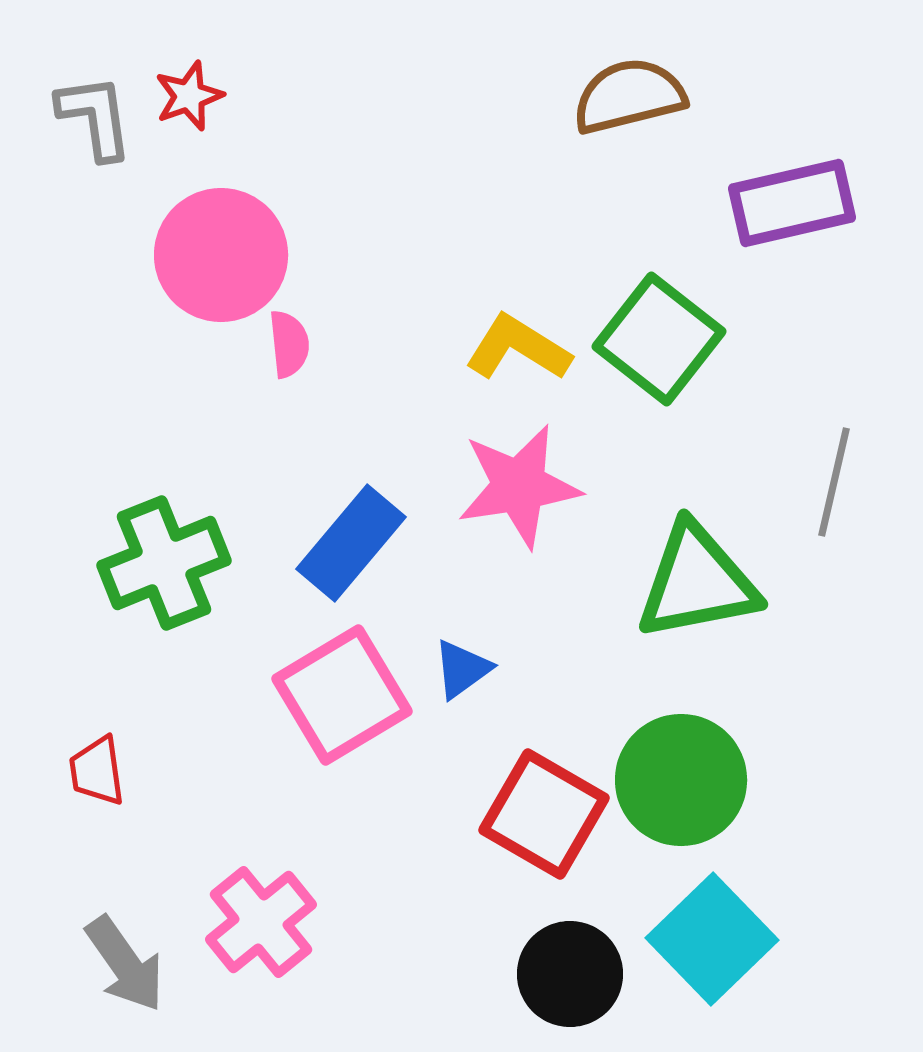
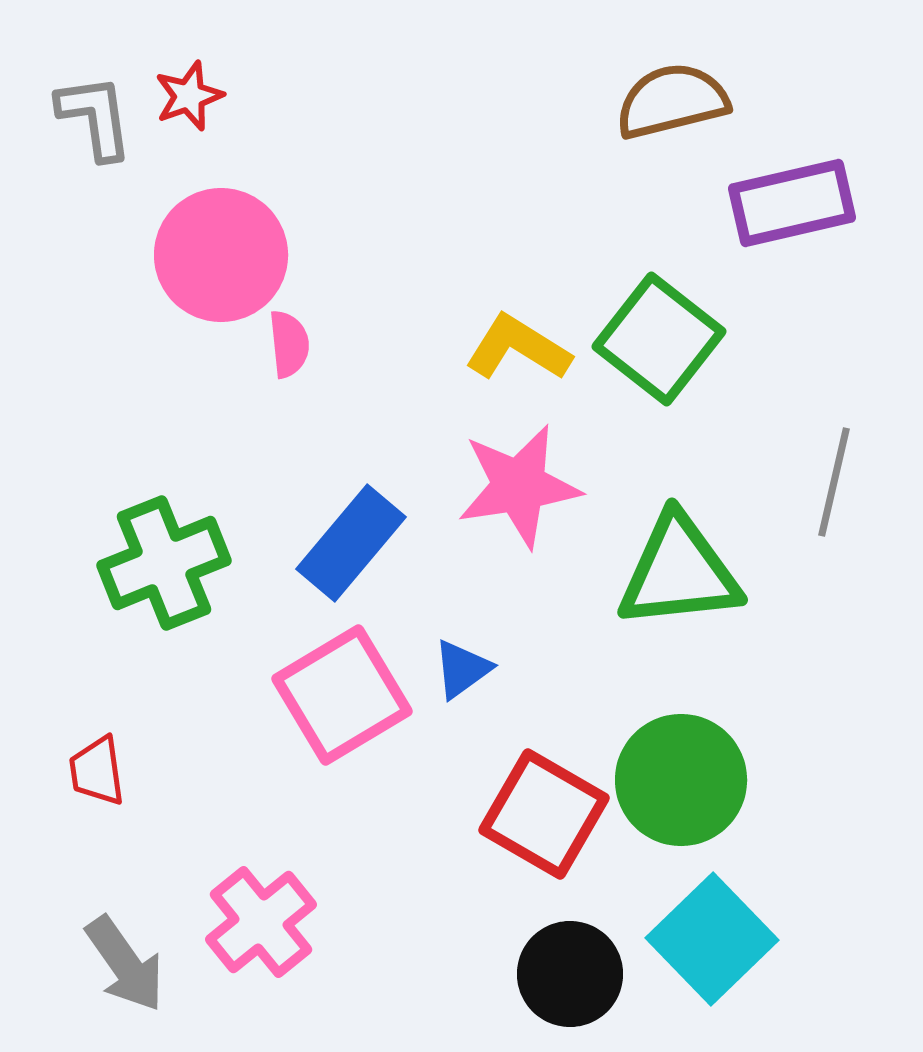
brown semicircle: moved 43 px right, 5 px down
green triangle: moved 18 px left, 10 px up; rotated 5 degrees clockwise
